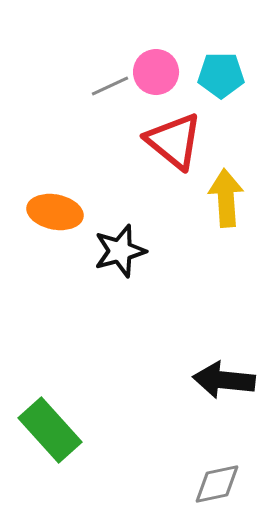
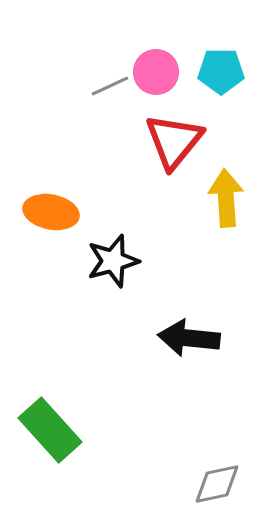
cyan pentagon: moved 4 px up
red triangle: rotated 30 degrees clockwise
orange ellipse: moved 4 px left
black star: moved 7 px left, 10 px down
black arrow: moved 35 px left, 42 px up
